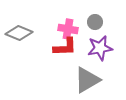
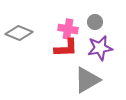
red L-shape: moved 1 px right, 1 px down
